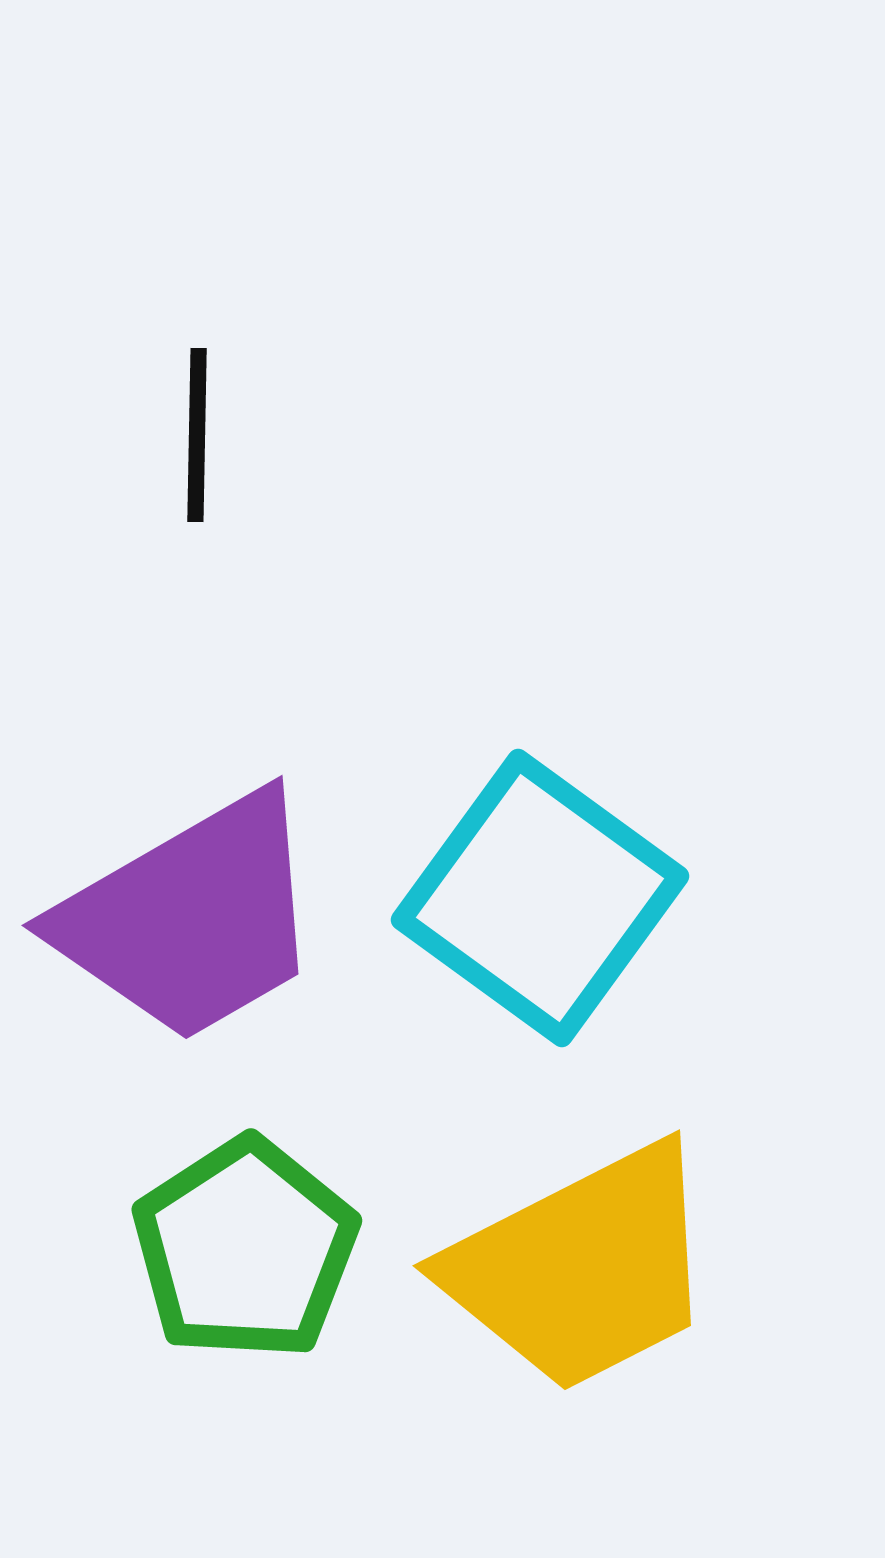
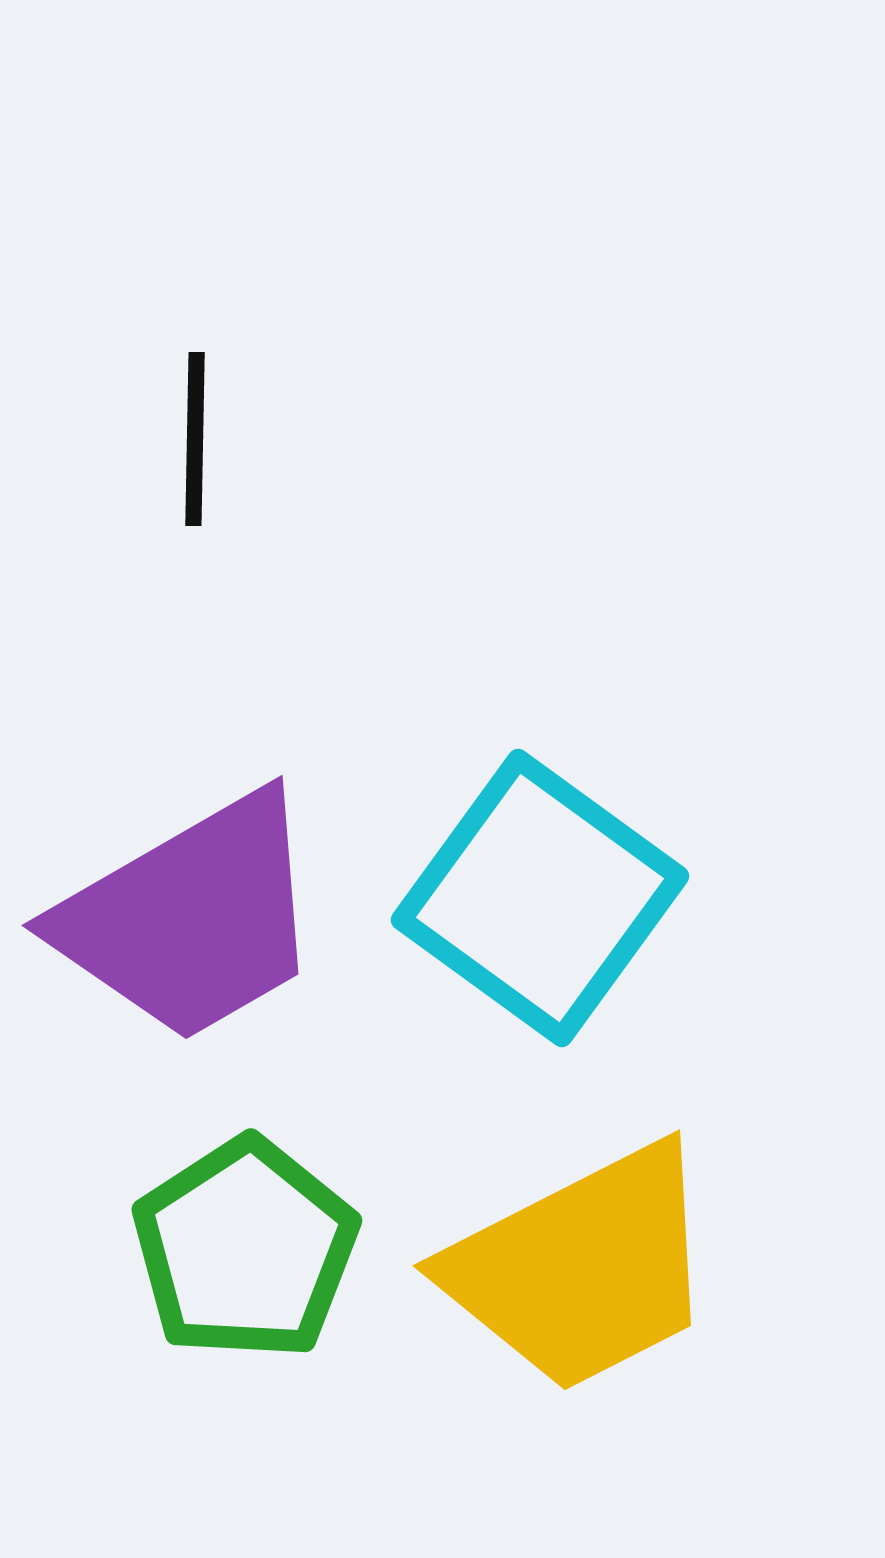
black line: moved 2 px left, 4 px down
